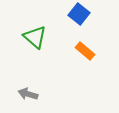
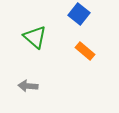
gray arrow: moved 8 px up; rotated 12 degrees counterclockwise
